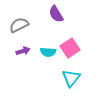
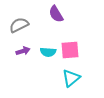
pink square: moved 2 px down; rotated 30 degrees clockwise
cyan triangle: rotated 12 degrees clockwise
